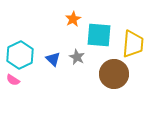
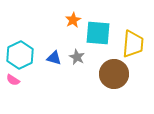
orange star: moved 1 px down
cyan square: moved 1 px left, 2 px up
blue triangle: moved 1 px right, 1 px up; rotated 28 degrees counterclockwise
